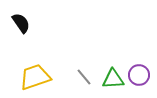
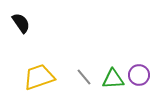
yellow trapezoid: moved 4 px right
